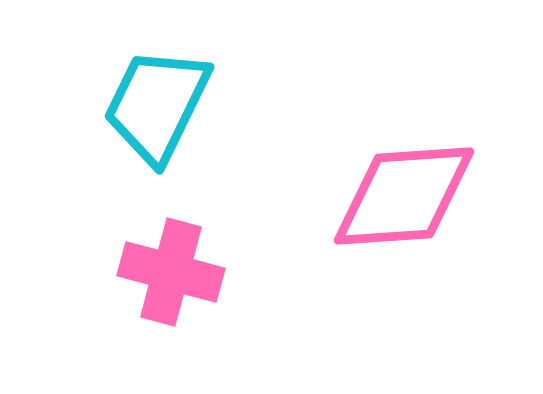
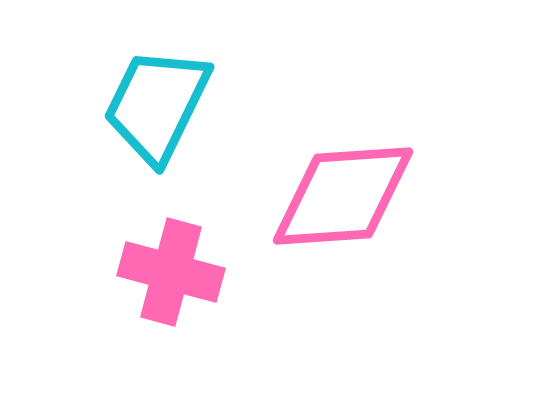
pink diamond: moved 61 px left
